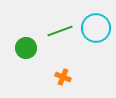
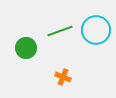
cyan circle: moved 2 px down
